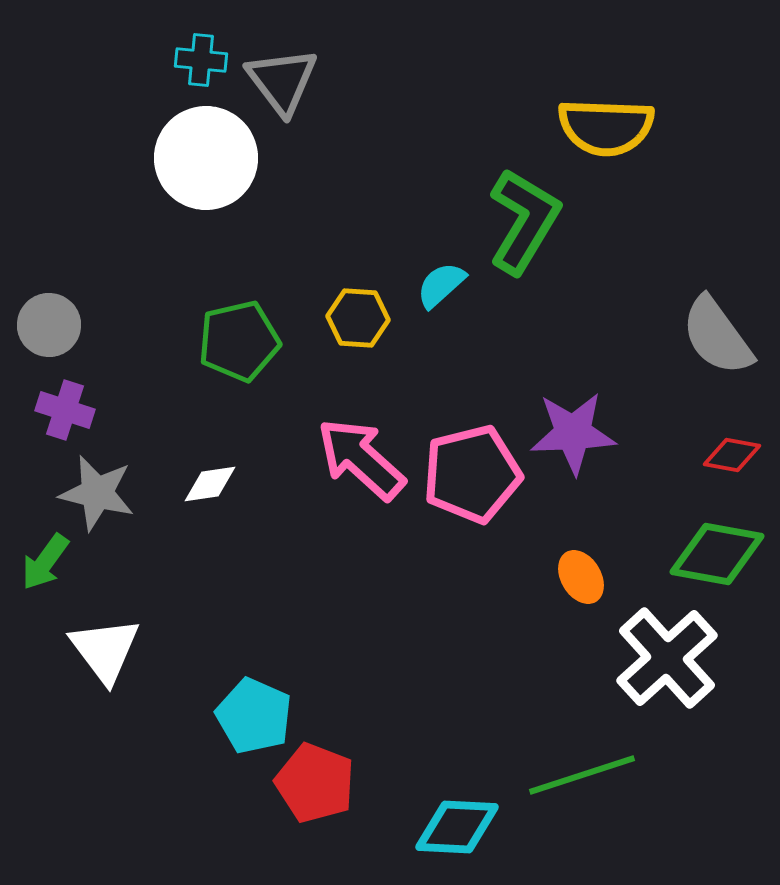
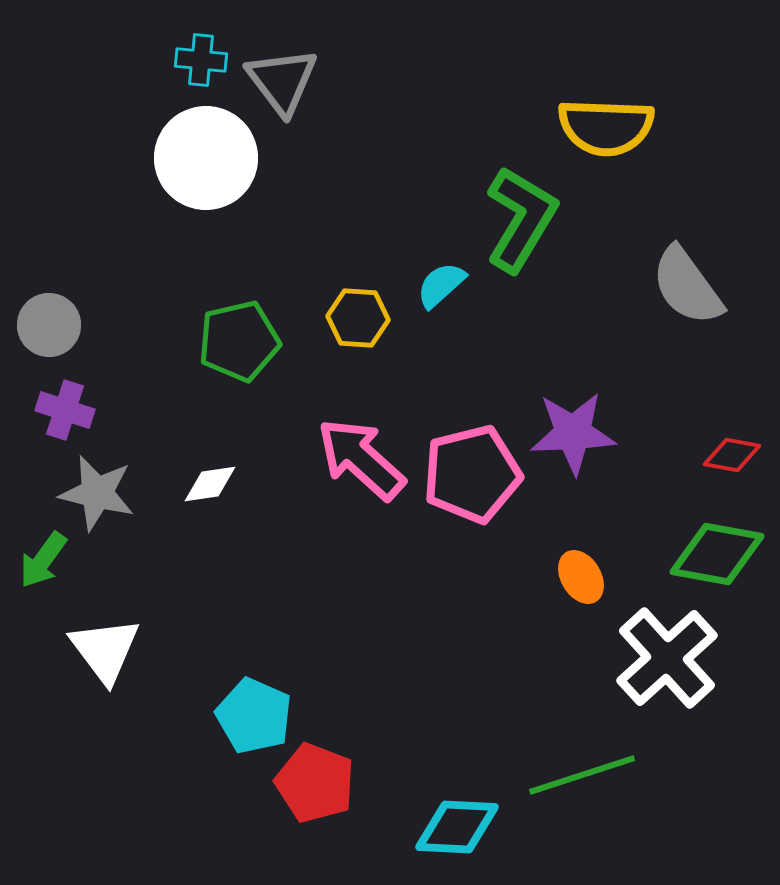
green L-shape: moved 3 px left, 2 px up
gray semicircle: moved 30 px left, 50 px up
green arrow: moved 2 px left, 2 px up
